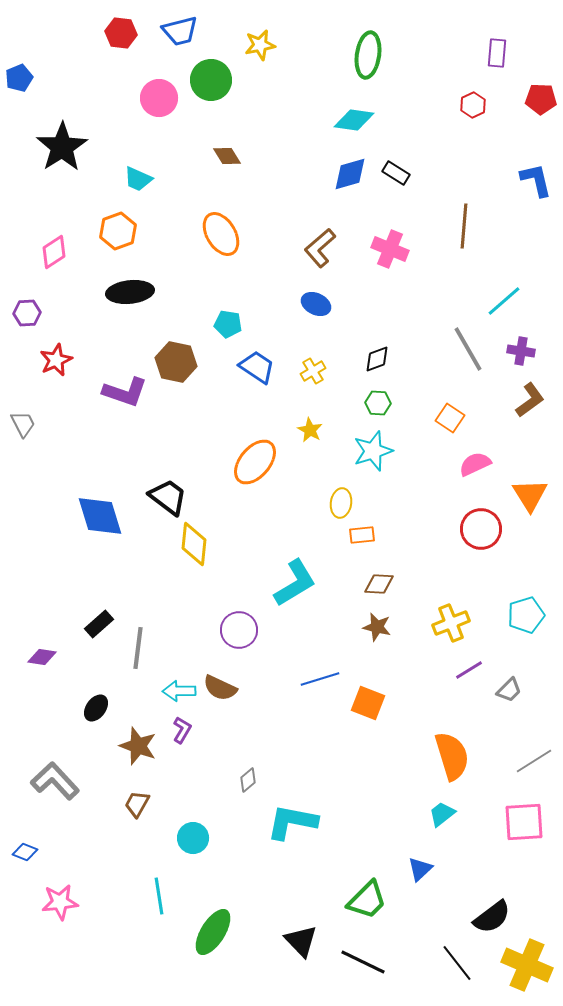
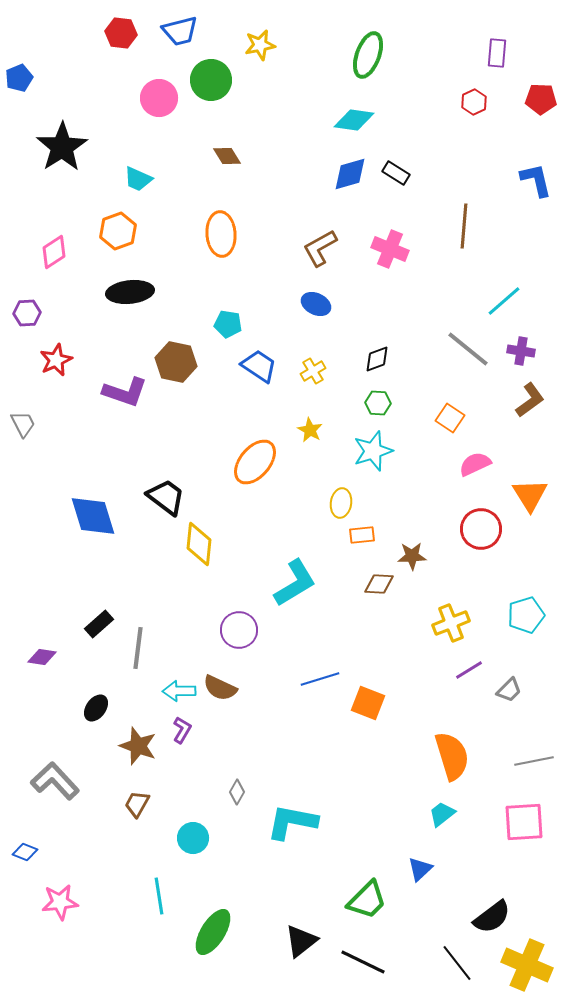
green ellipse at (368, 55): rotated 12 degrees clockwise
red hexagon at (473, 105): moved 1 px right, 3 px up
orange ellipse at (221, 234): rotated 27 degrees clockwise
brown L-shape at (320, 248): rotated 12 degrees clockwise
gray line at (468, 349): rotated 21 degrees counterclockwise
blue trapezoid at (257, 367): moved 2 px right, 1 px up
black trapezoid at (168, 497): moved 2 px left
blue diamond at (100, 516): moved 7 px left
yellow diamond at (194, 544): moved 5 px right
brown star at (377, 627): moved 35 px right, 71 px up; rotated 16 degrees counterclockwise
gray line at (534, 761): rotated 21 degrees clockwise
gray diamond at (248, 780): moved 11 px left, 12 px down; rotated 20 degrees counterclockwise
black triangle at (301, 941): rotated 36 degrees clockwise
